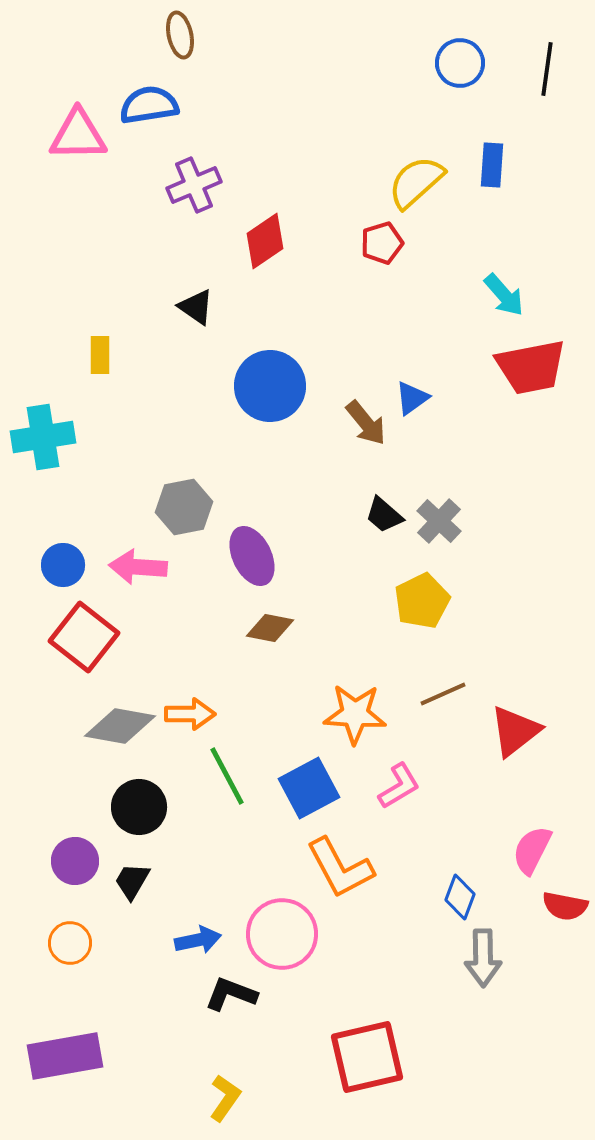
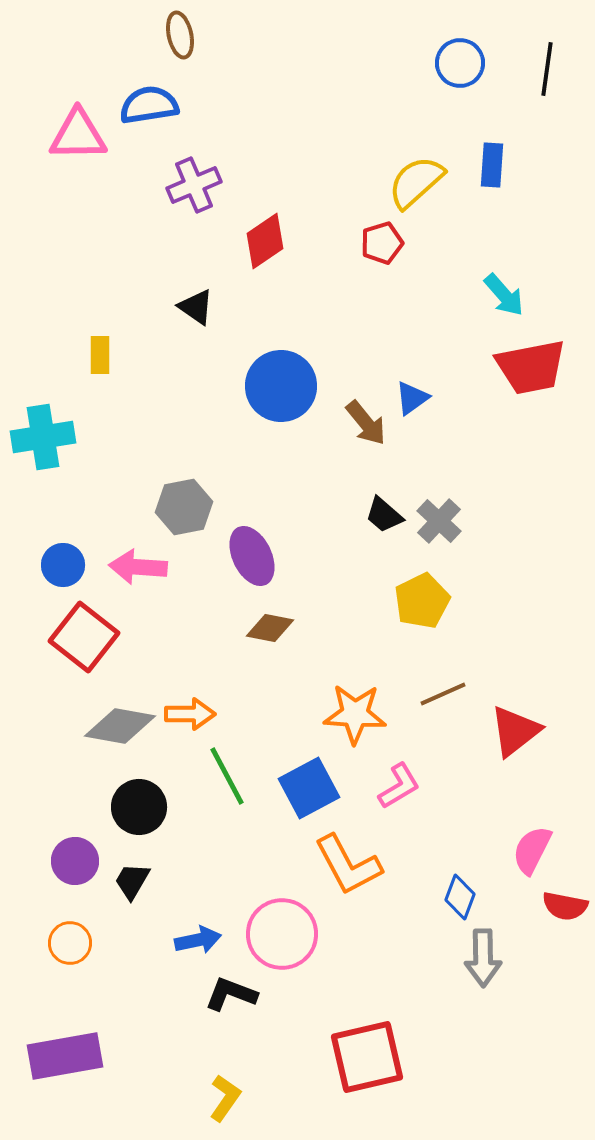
blue circle at (270, 386): moved 11 px right
orange L-shape at (340, 868): moved 8 px right, 3 px up
